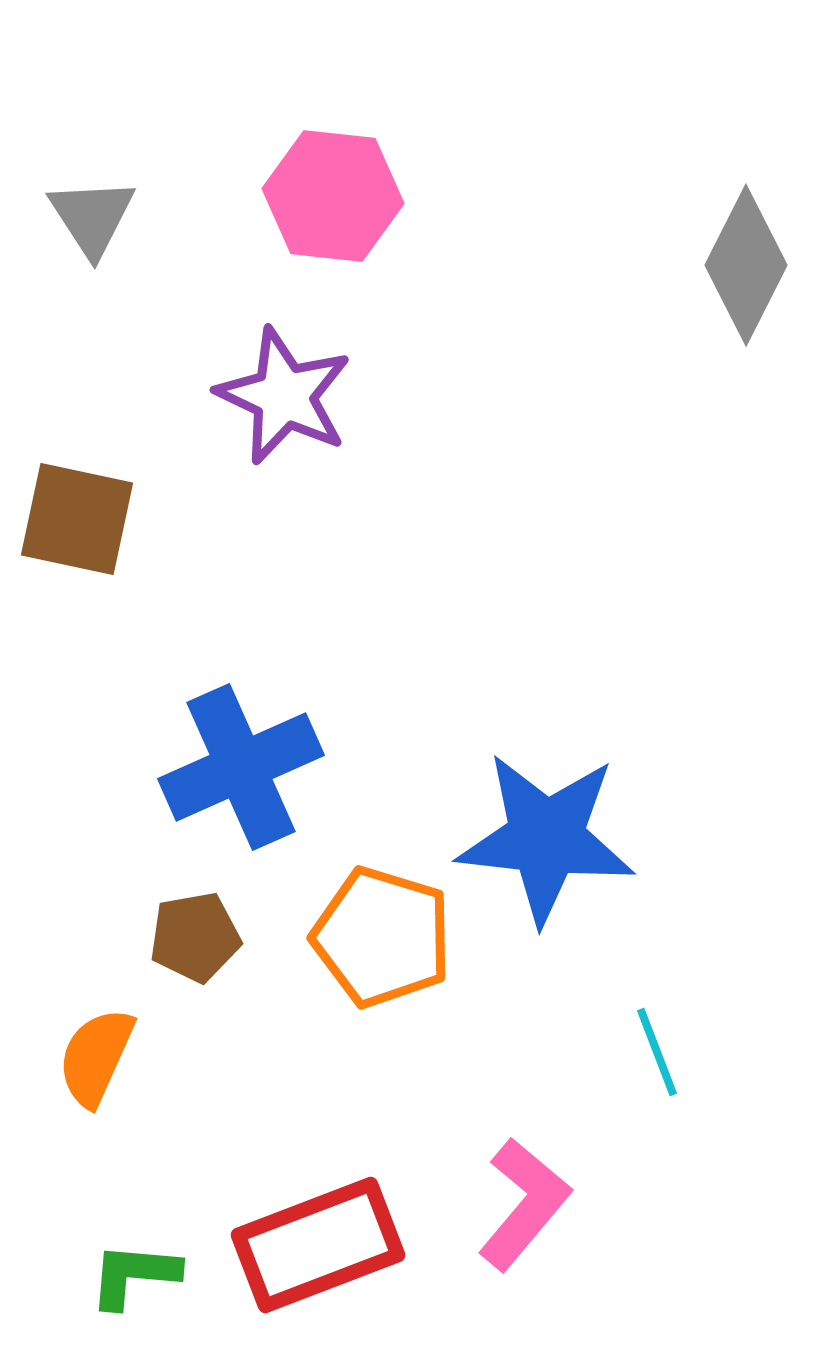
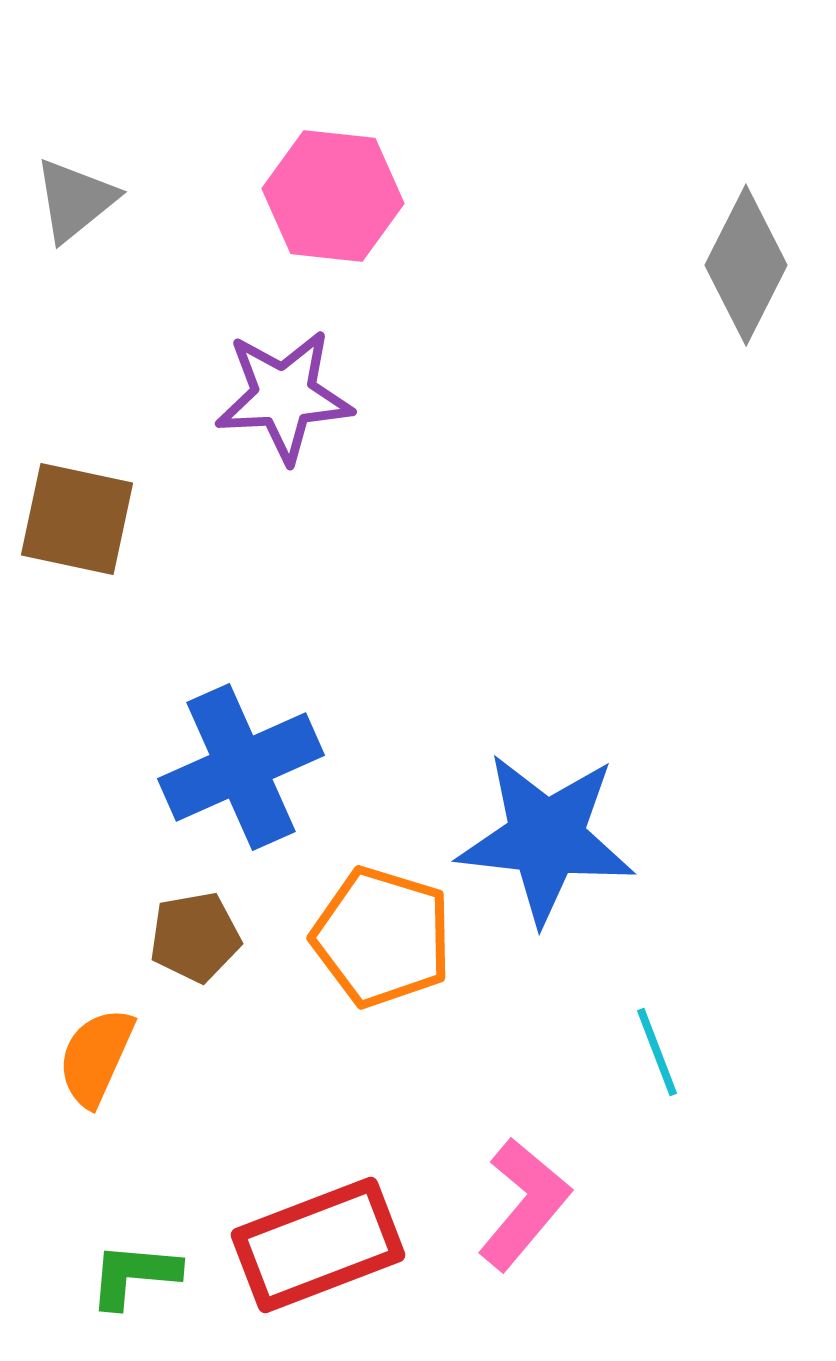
gray triangle: moved 17 px left, 17 px up; rotated 24 degrees clockwise
purple star: rotated 28 degrees counterclockwise
